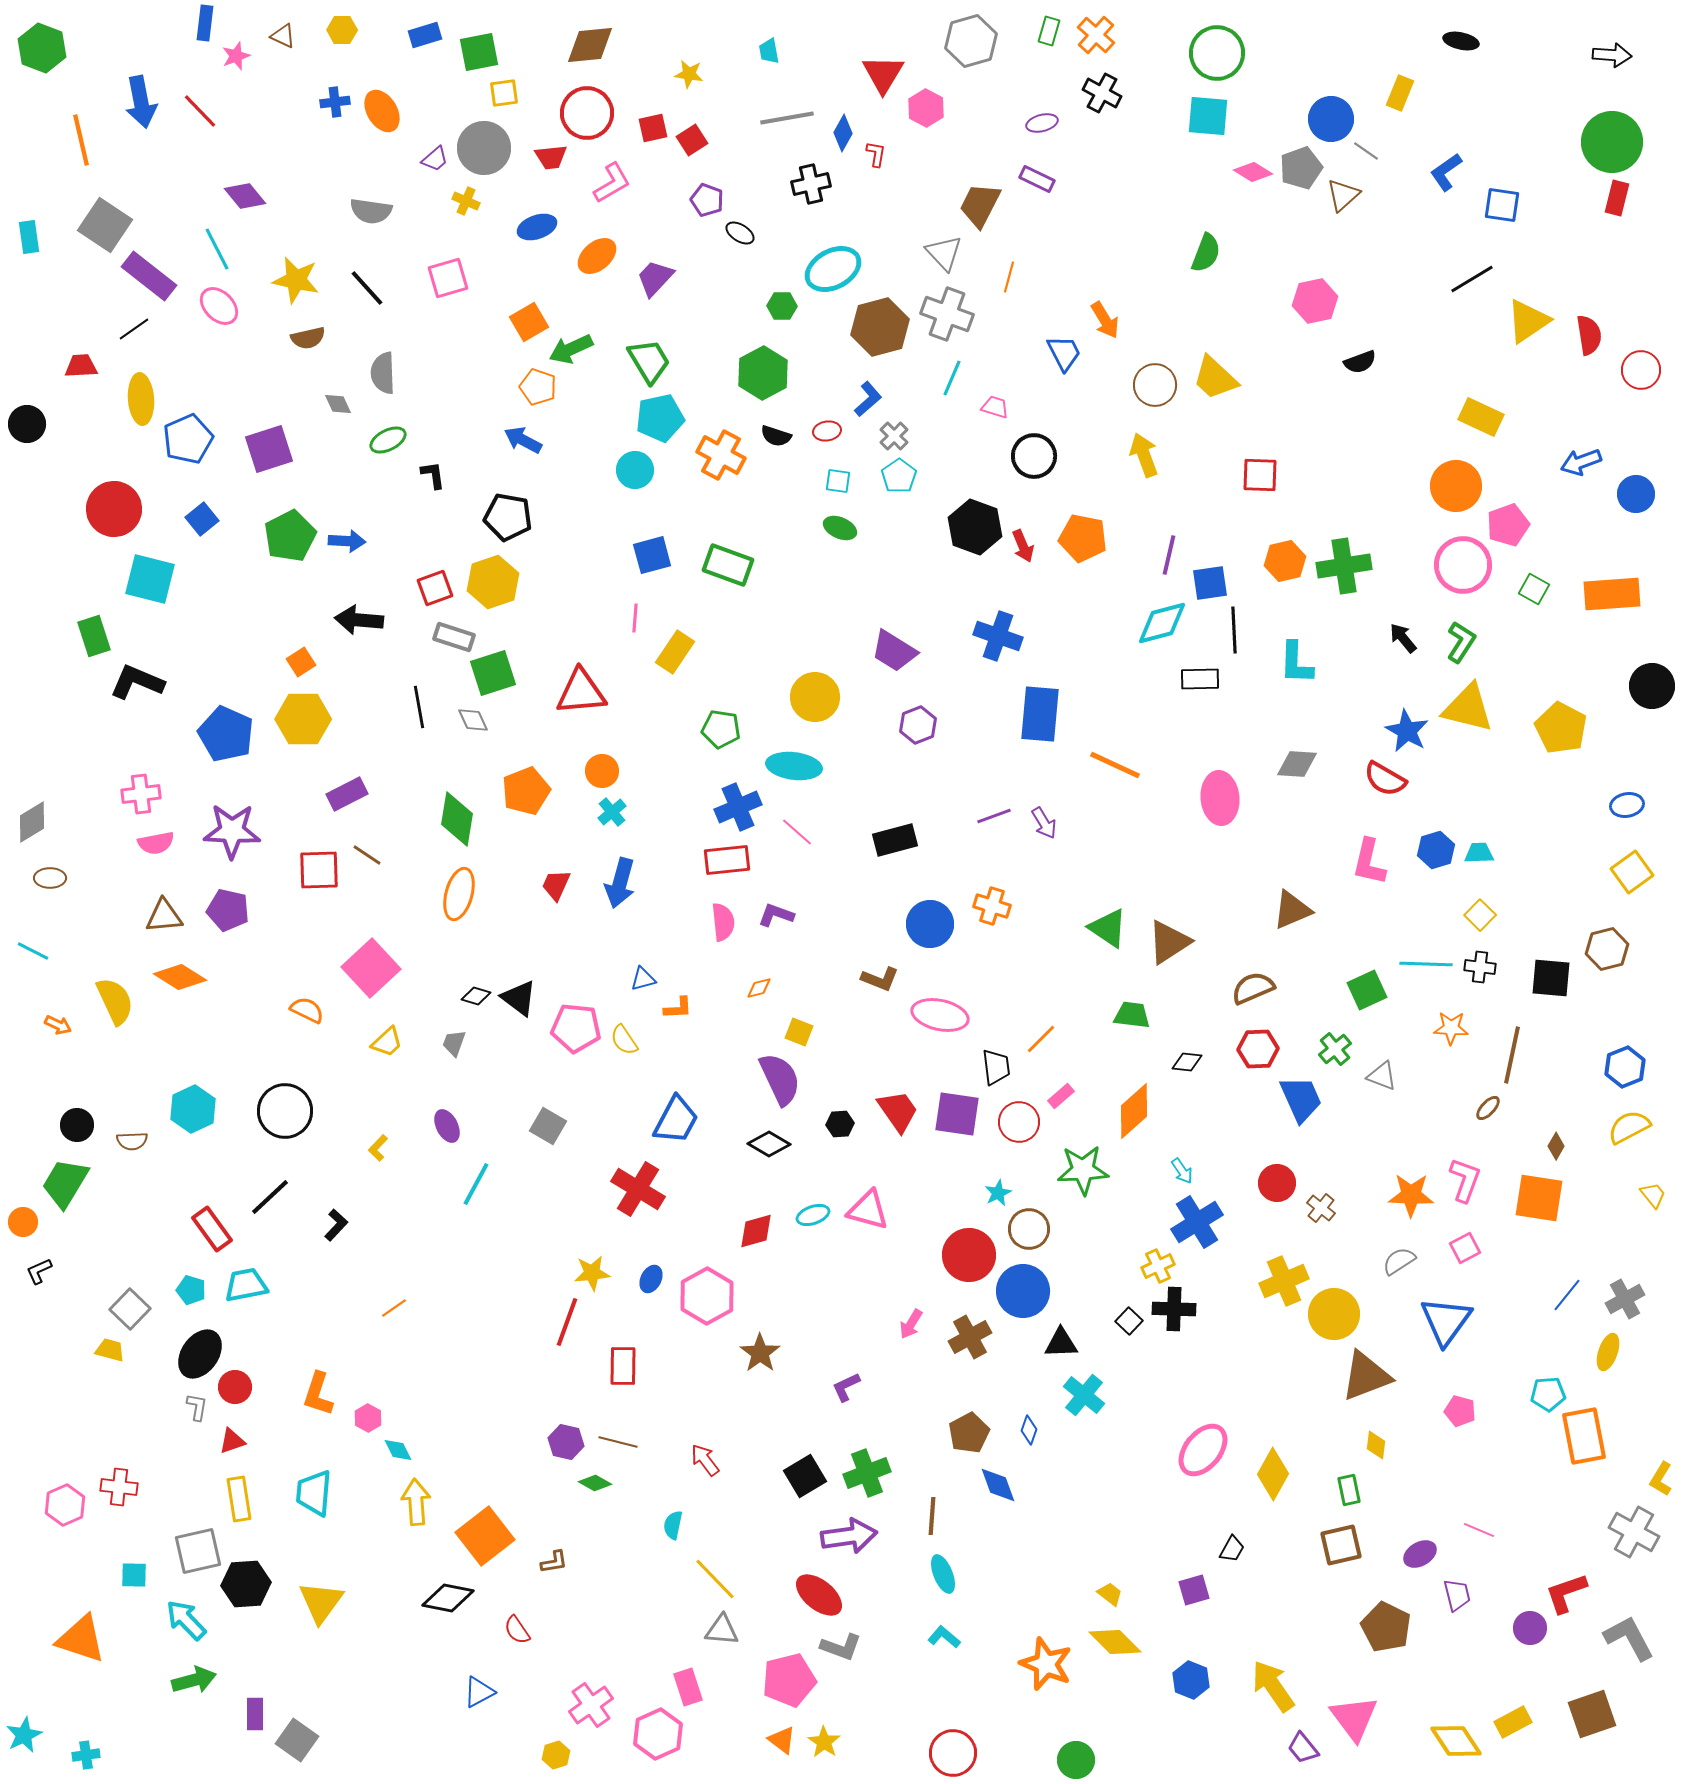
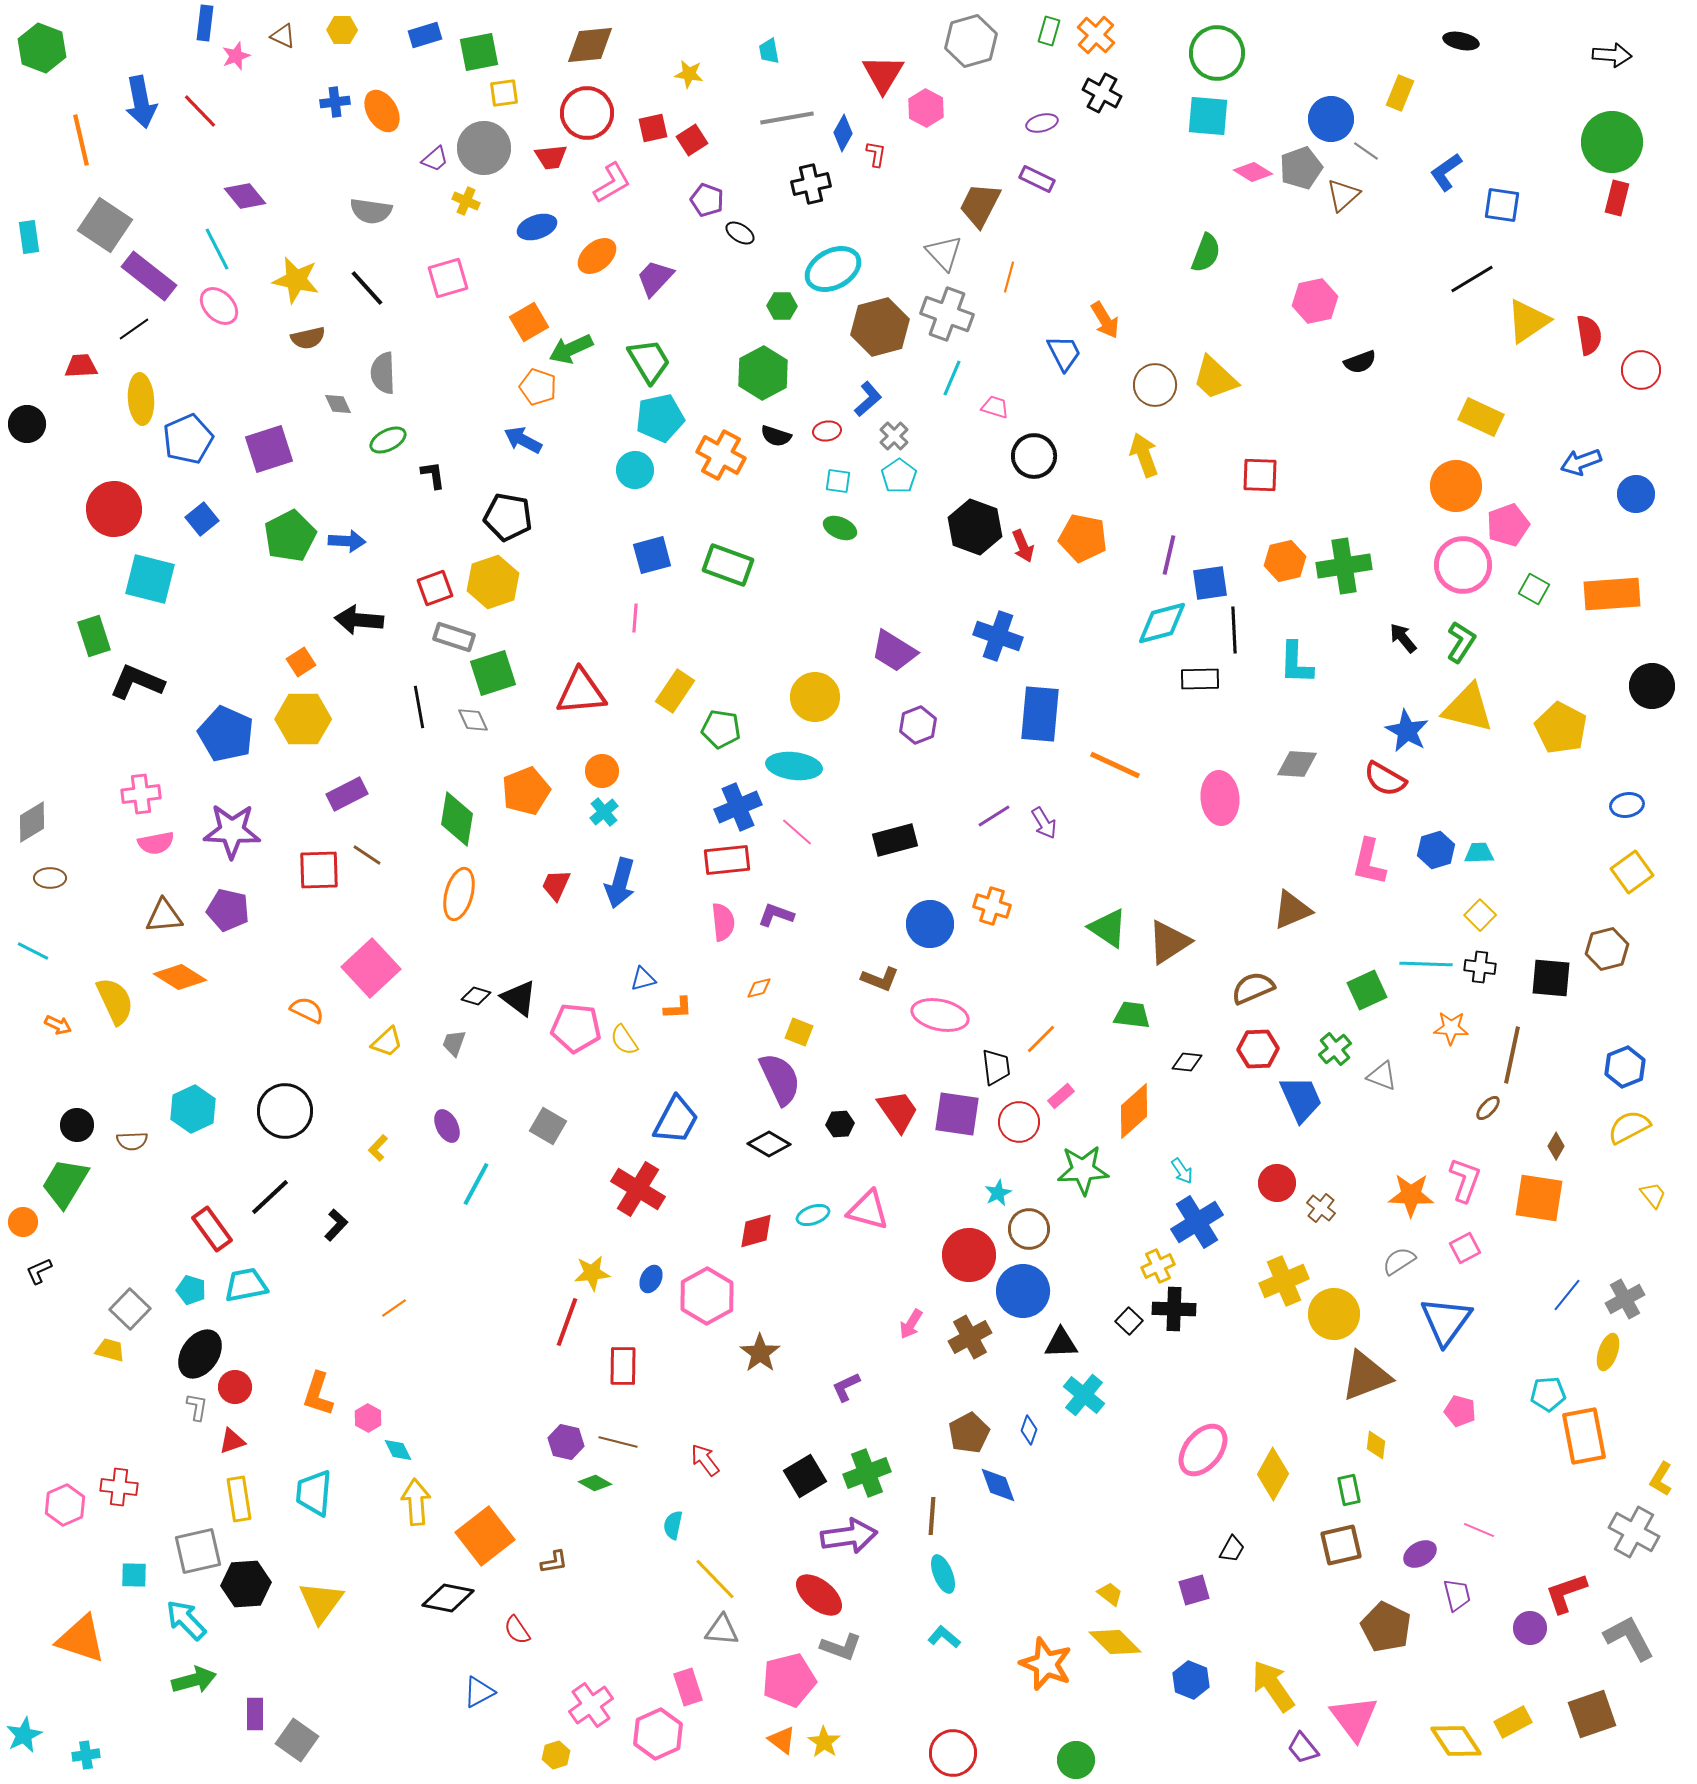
yellow rectangle at (675, 652): moved 39 px down
cyan cross at (612, 812): moved 8 px left
purple line at (994, 816): rotated 12 degrees counterclockwise
